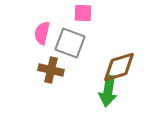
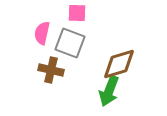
pink square: moved 6 px left
brown diamond: moved 3 px up
green arrow: moved 1 px right; rotated 12 degrees clockwise
